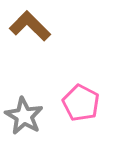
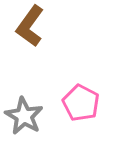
brown L-shape: rotated 99 degrees counterclockwise
